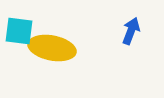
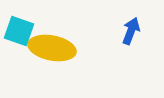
cyan square: rotated 12 degrees clockwise
